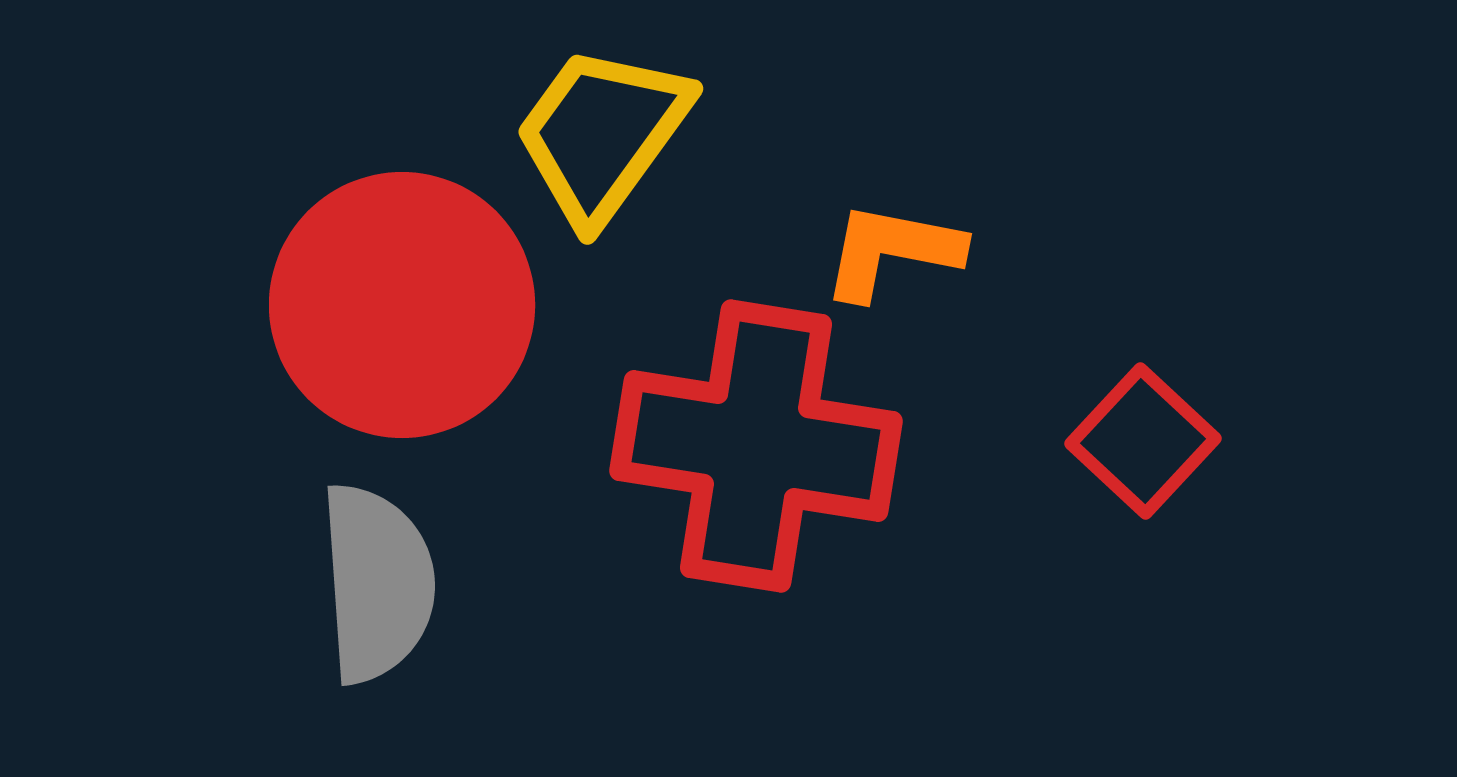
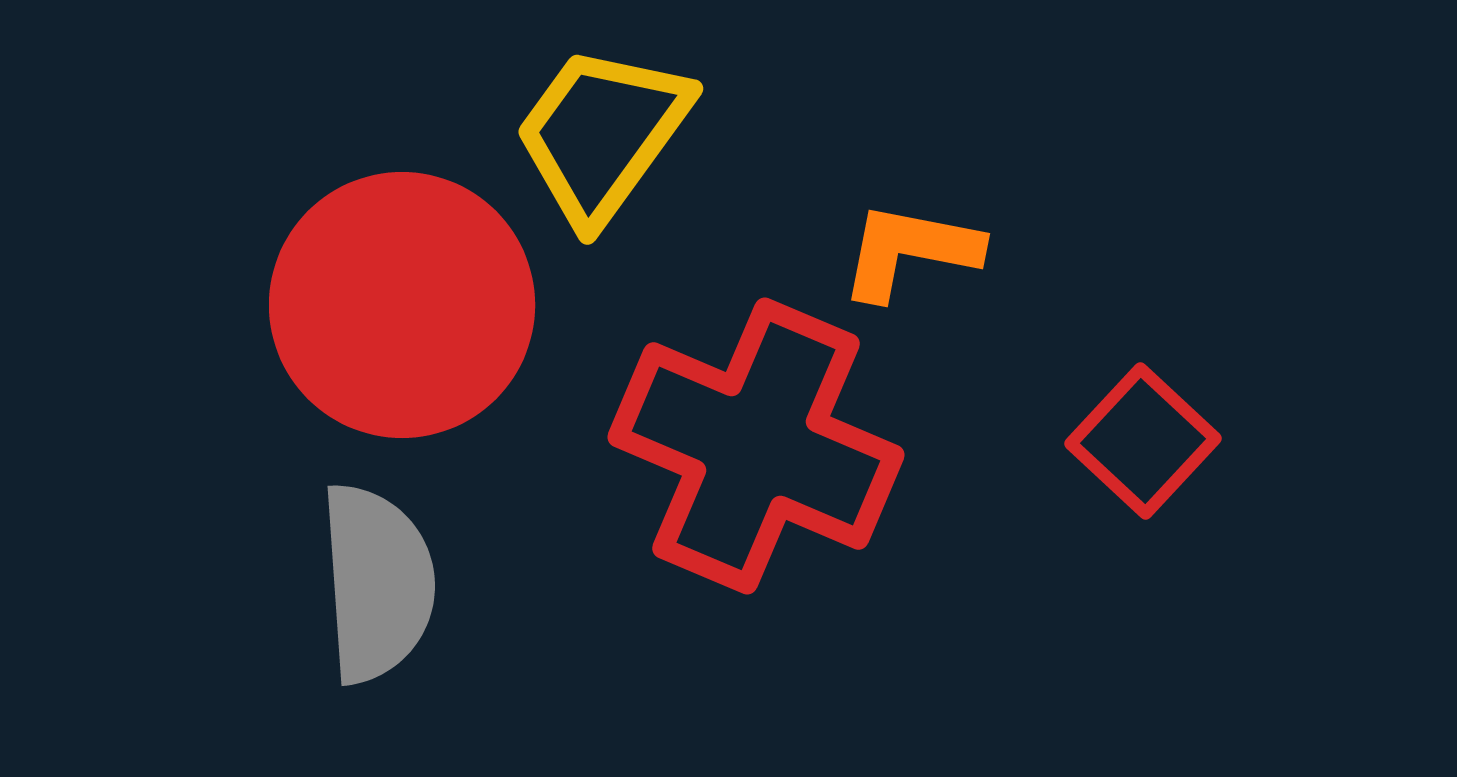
orange L-shape: moved 18 px right
red cross: rotated 14 degrees clockwise
